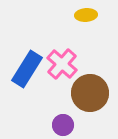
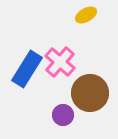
yellow ellipse: rotated 25 degrees counterclockwise
pink cross: moved 2 px left, 2 px up
purple circle: moved 10 px up
